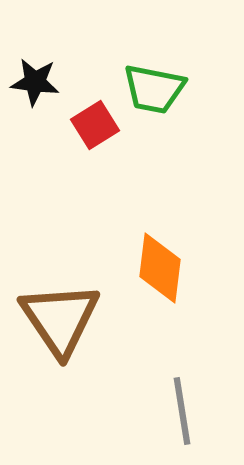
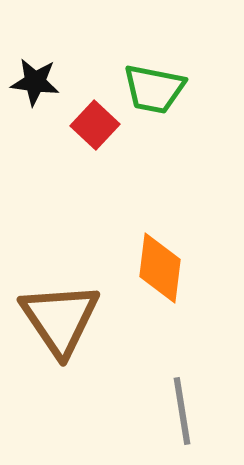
red square: rotated 15 degrees counterclockwise
